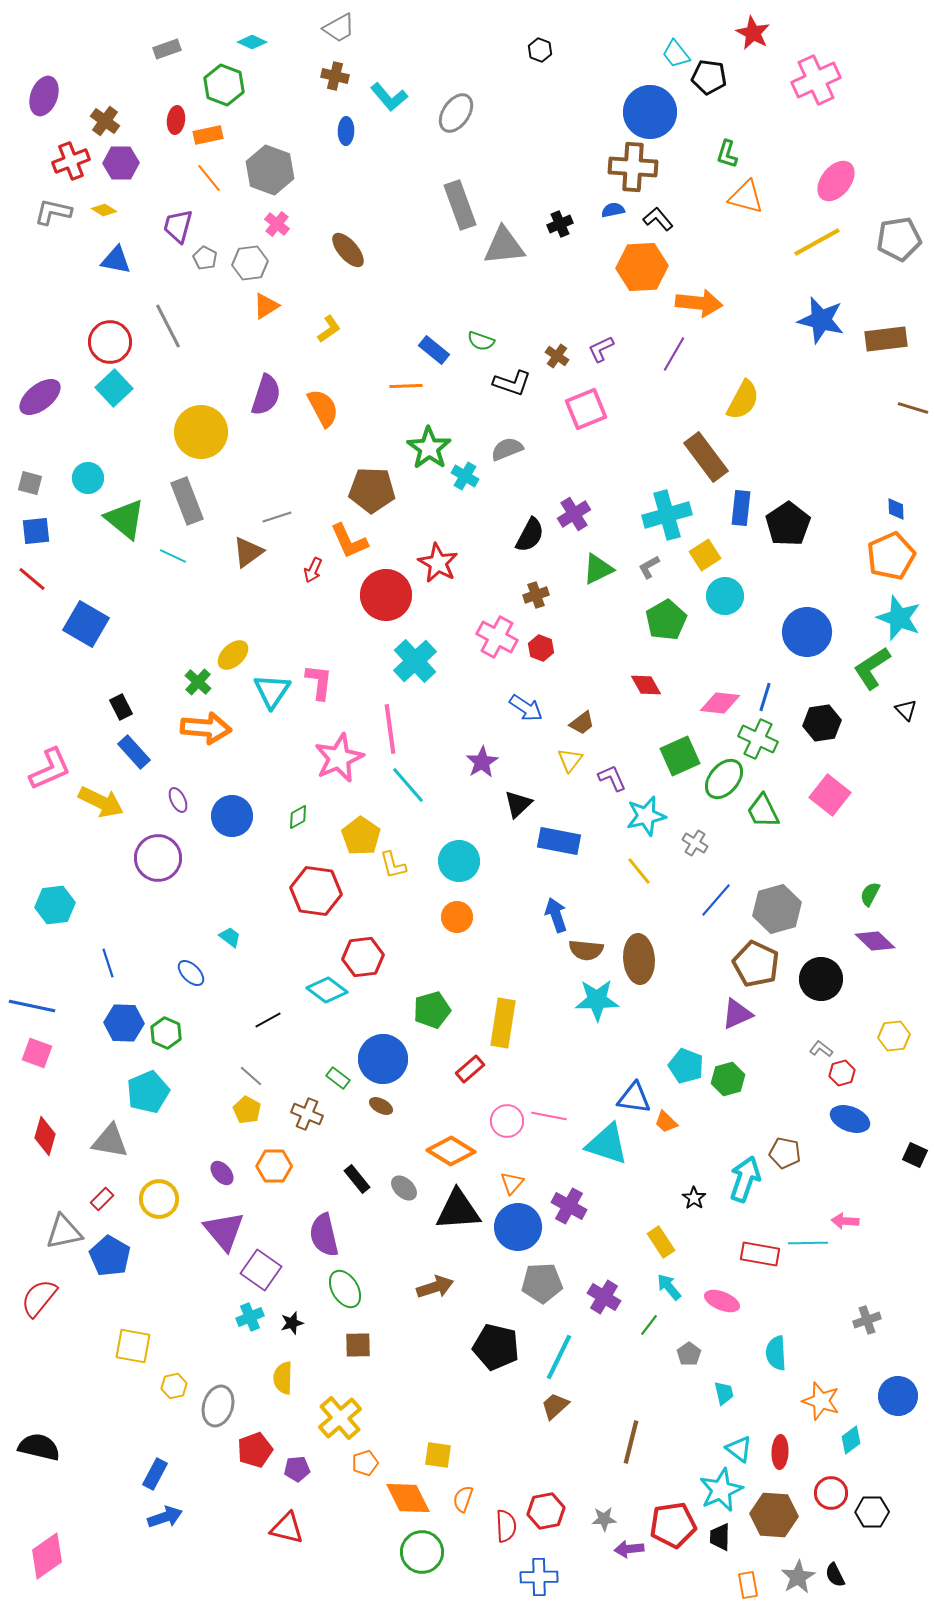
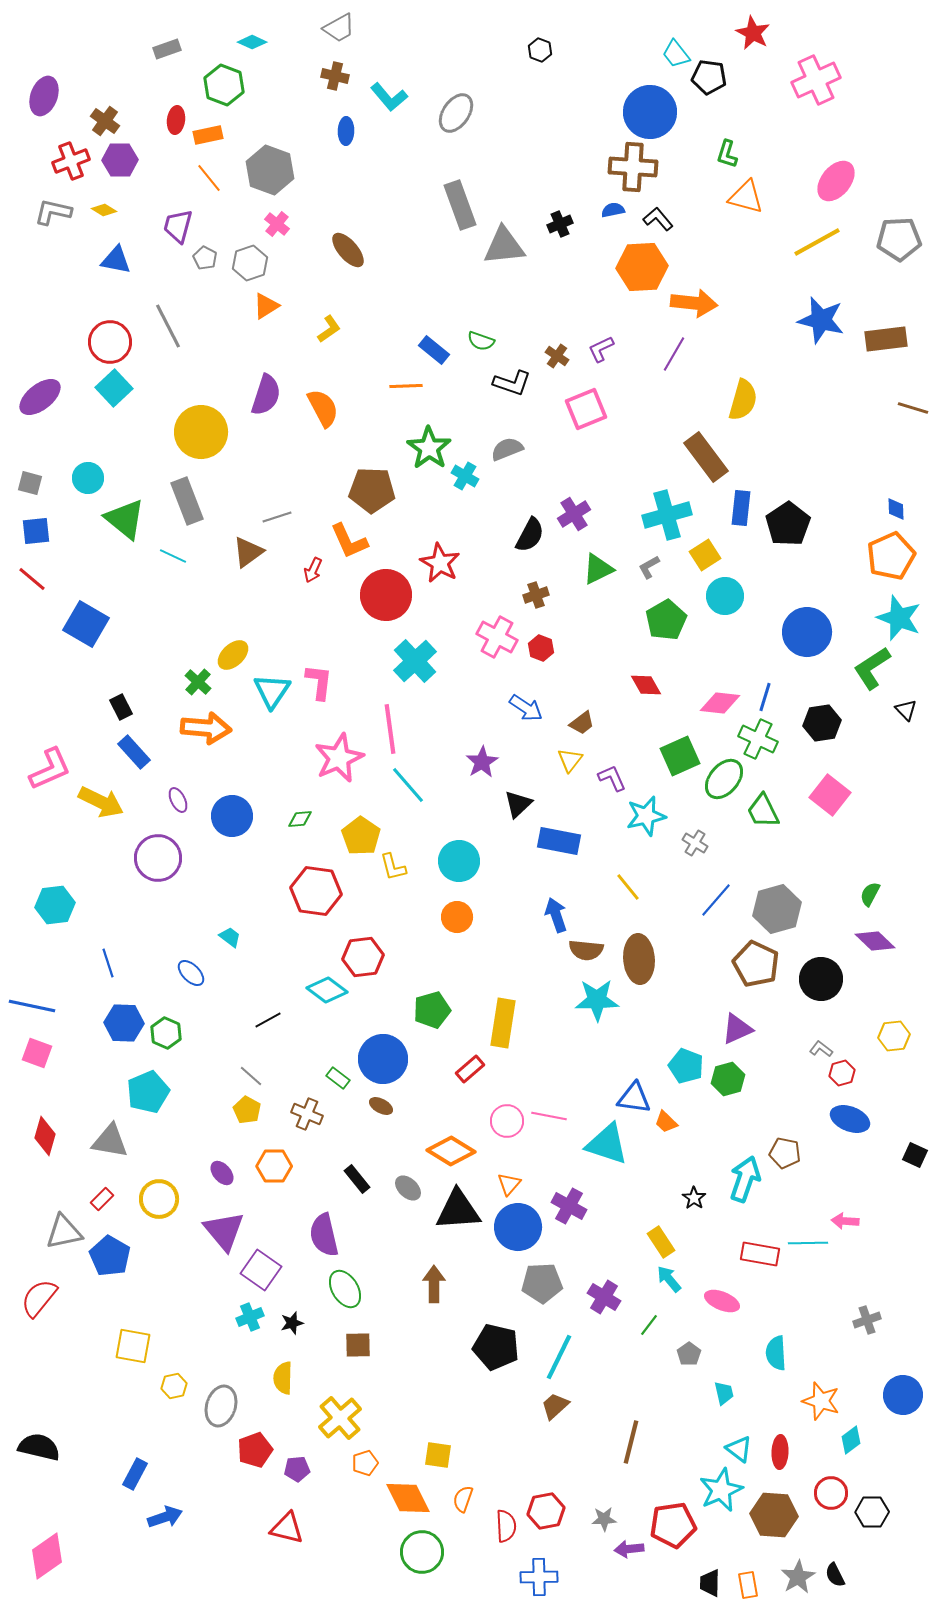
purple hexagon at (121, 163): moved 1 px left, 3 px up
gray pentagon at (899, 239): rotated 6 degrees clockwise
gray hexagon at (250, 263): rotated 12 degrees counterclockwise
orange arrow at (699, 303): moved 5 px left
yellow semicircle at (743, 400): rotated 12 degrees counterclockwise
red star at (438, 563): moved 2 px right
green diamond at (298, 817): moved 2 px right, 2 px down; rotated 25 degrees clockwise
yellow L-shape at (393, 865): moved 2 px down
yellow line at (639, 871): moved 11 px left, 16 px down
purple triangle at (737, 1014): moved 15 px down
orange triangle at (512, 1183): moved 3 px left, 1 px down
gray ellipse at (404, 1188): moved 4 px right
brown arrow at (435, 1287): moved 1 px left, 3 px up; rotated 72 degrees counterclockwise
cyan arrow at (669, 1287): moved 8 px up
blue circle at (898, 1396): moved 5 px right, 1 px up
gray ellipse at (218, 1406): moved 3 px right
blue rectangle at (155, 1474): moved 20 px left
black trapezoid at (720, 1537): moved 10 px left, 46 px down
